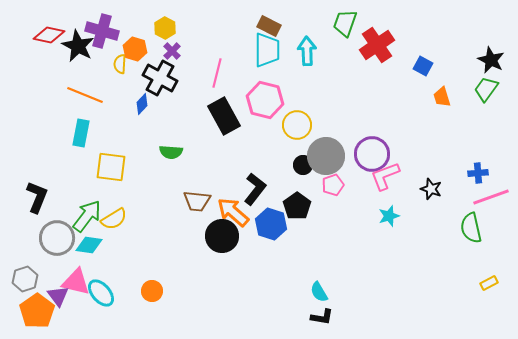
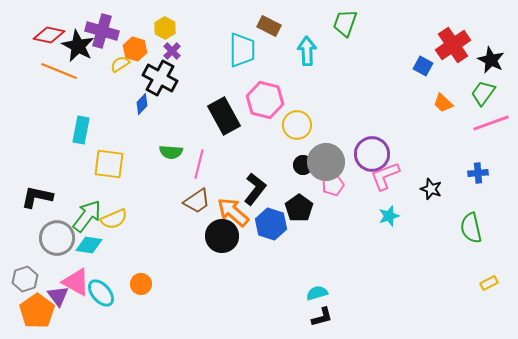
red cross at (377, 45): moved 76 px right
cyan trapezoid at (267, 50): moved 25 px left
yellow semicircle at (120, 64): rotated 54 degrees clockwise
pink line at (217, 73): moved 18 px left, 91 px down
green trapezoid at (486, 89): moved 3 px left, 4 px down
orange line at (85, 95): moved 26 px left, 24 px up
orange trapezoid at (442, 97): moved 1 px right, 6 px down; rotated 30 degrees counterclockwise
cyan rectangle at (81, 133): moved 3 px up
gray circle at (326, 156): moved 6 px down
yellow square at (111, 167): moved 2 px left, 3 px up
black L-shape at (37, 197): rotated 100 degrees counterclockwise
pink line at (491, 197): moved 74 px up
brown trapezoid at (197, 201): rotated 40 degrees counterclockwise
black pentagon at (297, 206): moved 2 px right, 2 px down
yellow semicircle at (114, 219): rotated 8 degrees clockwise
pink triangle at (76, 282): rotated 16 degrees clockwise
orange circle at (152, 291): moved 11 px left, 7 px up
cyan semicircle at (319, 292): moved 2 px left, 1 px down; rotated 105 degrees clockwise
black L-shape at (322, 317): rotated 25 degrees counterclockwise
